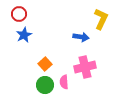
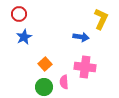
blue star: moved 2 px down
pink cross: rotated 20 degrees clockwise
green circle: moved 1 px left, 2 px down
